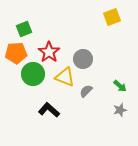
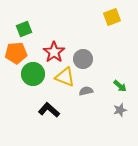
red star: moved 5 px right
gray semicircle: rotated 32 degrees clockwise
